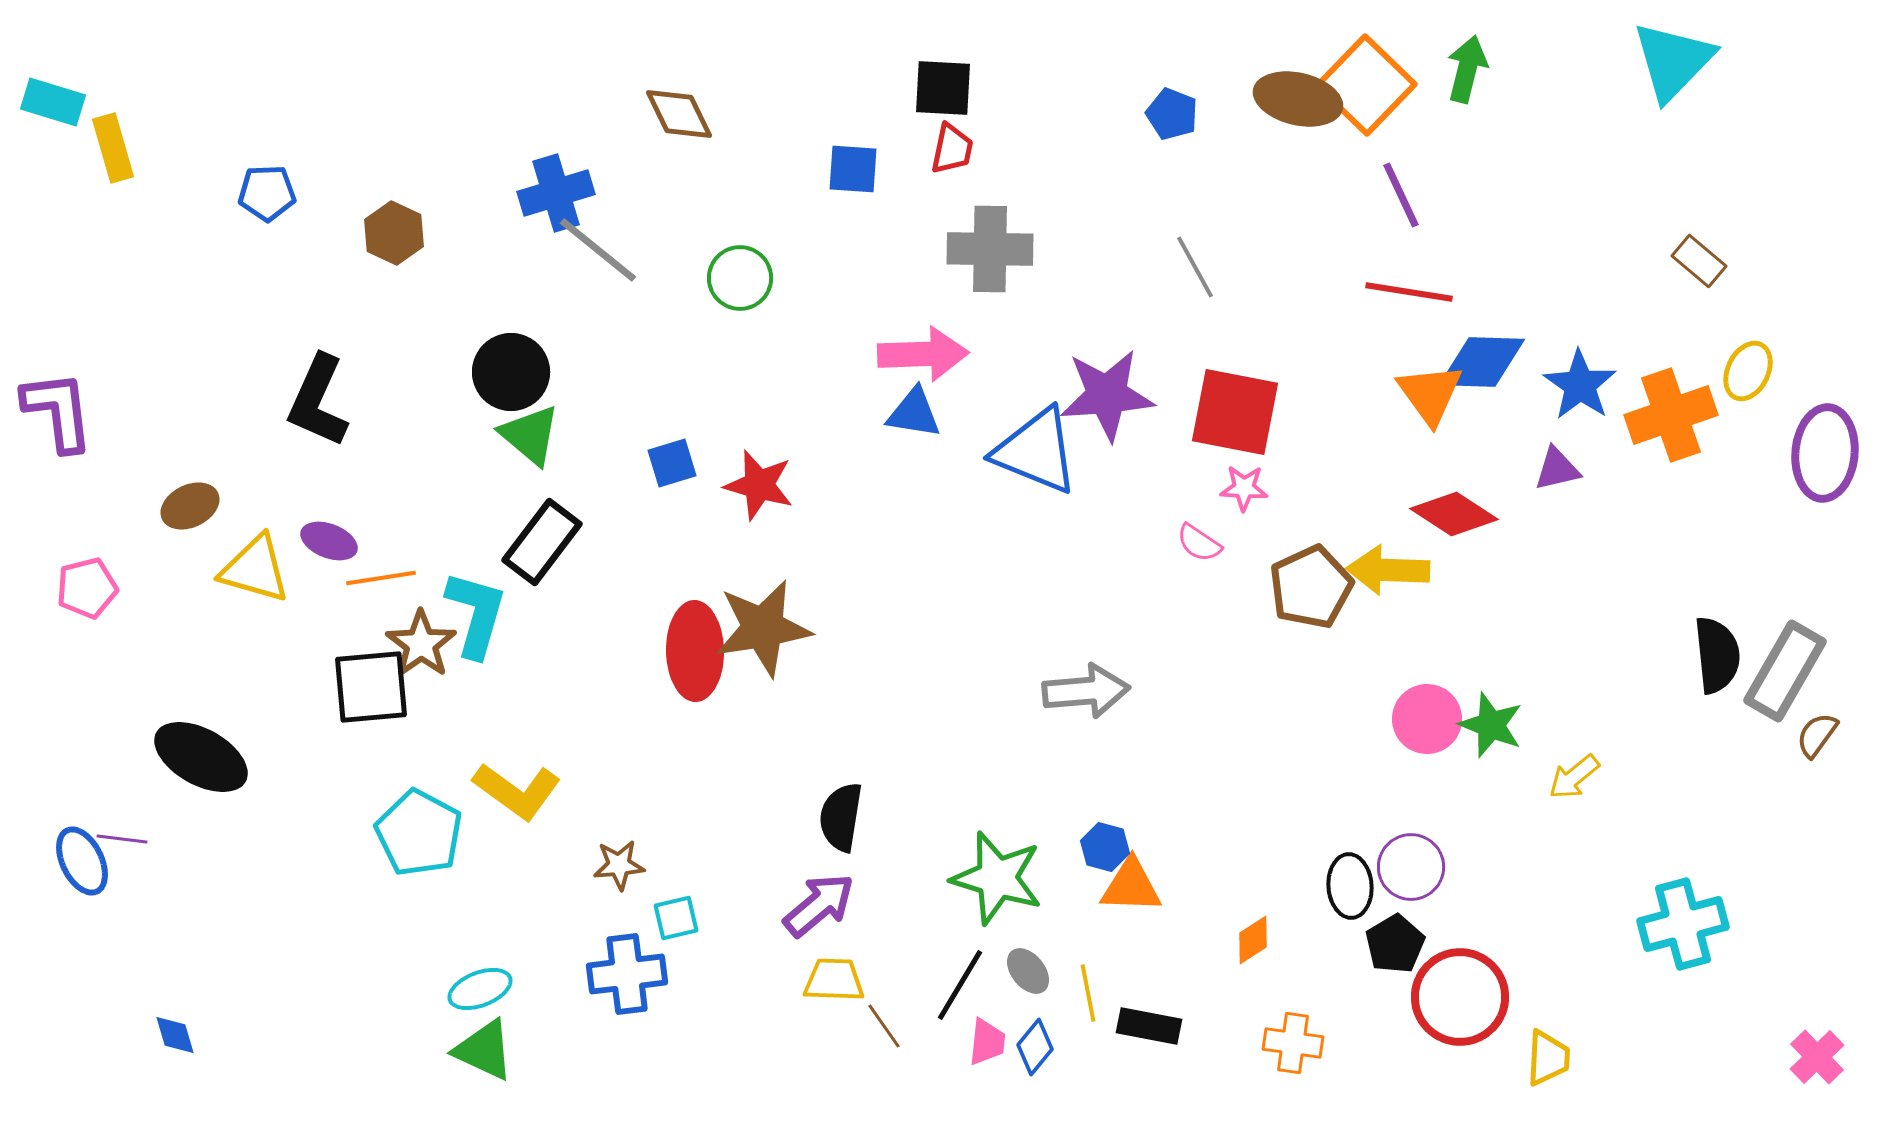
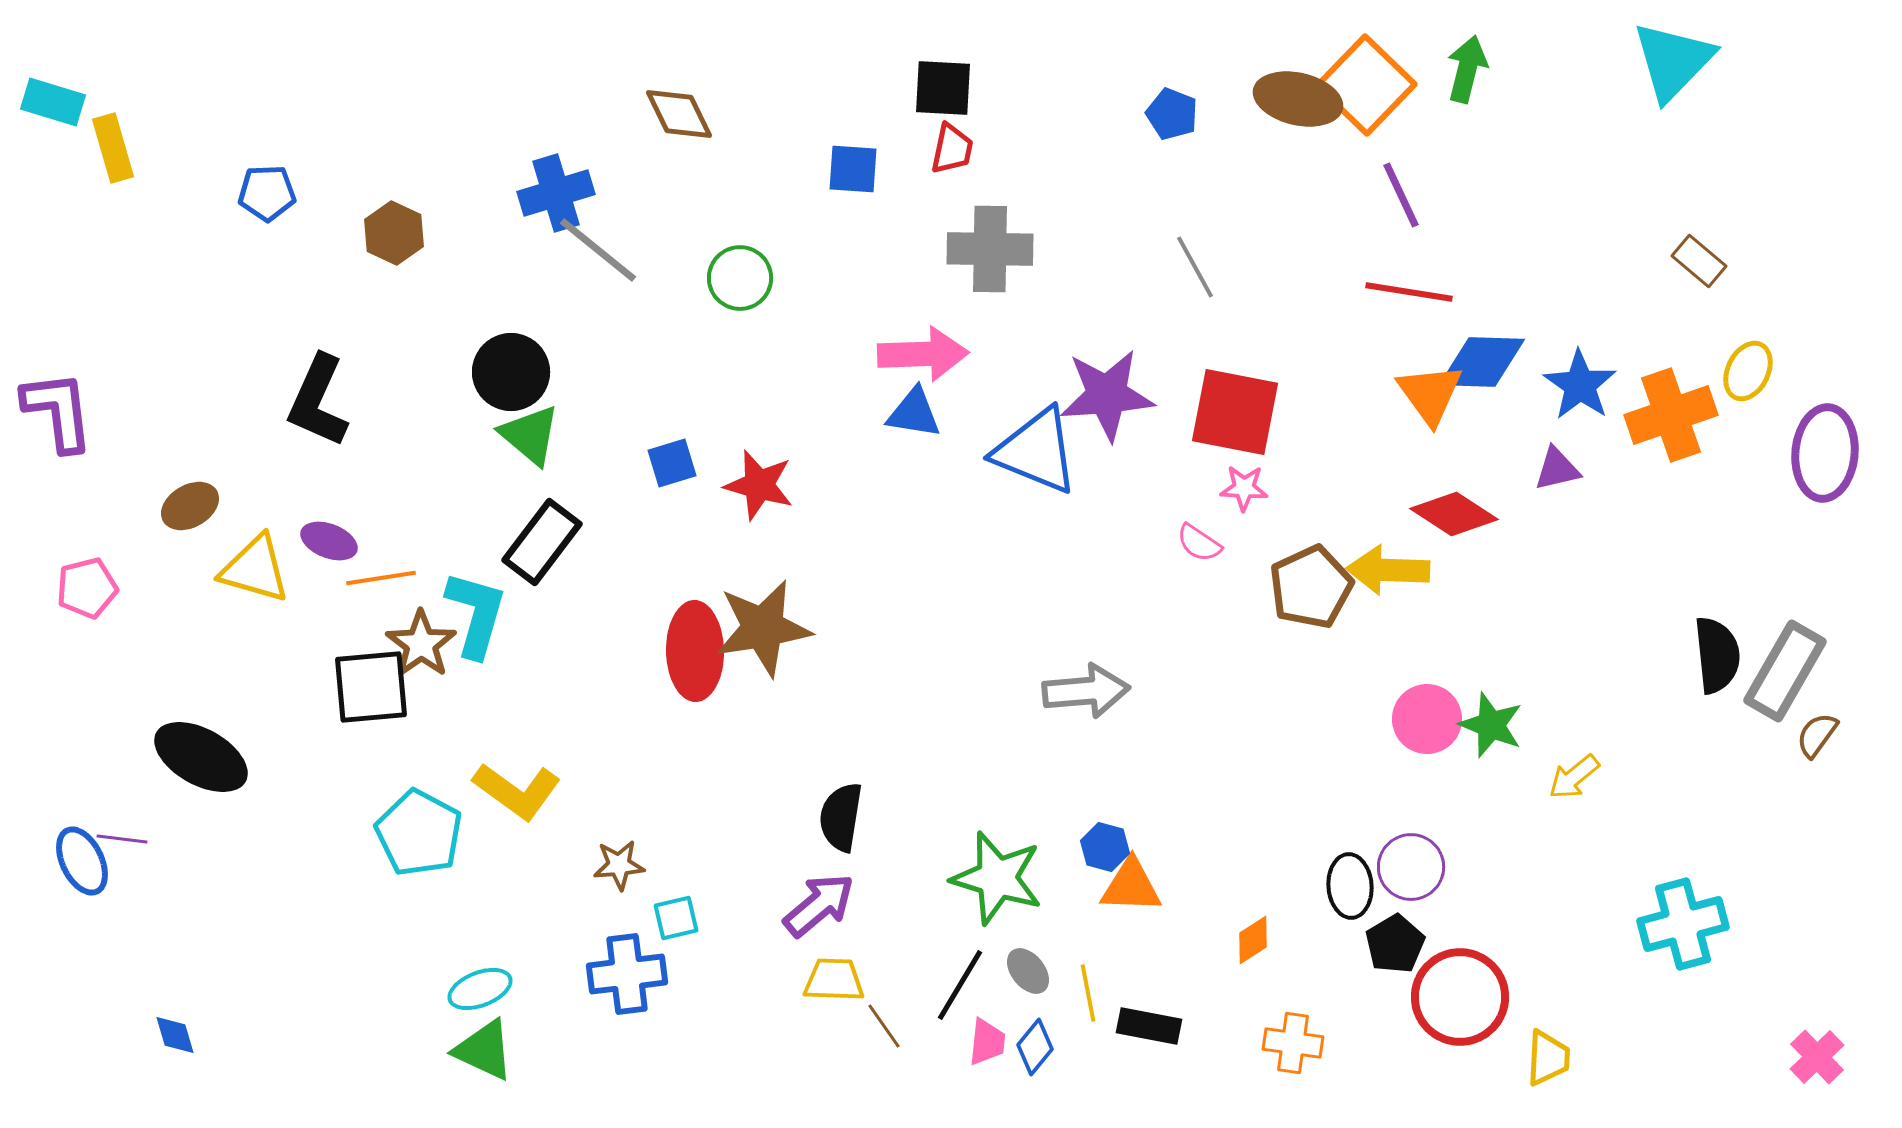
brown ellipse at (190, 506): rotated 4 degrees counterclockwise
